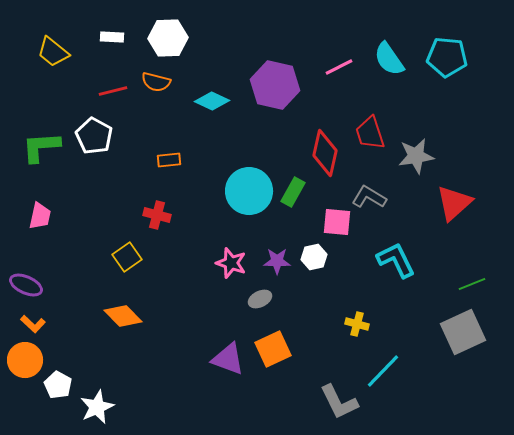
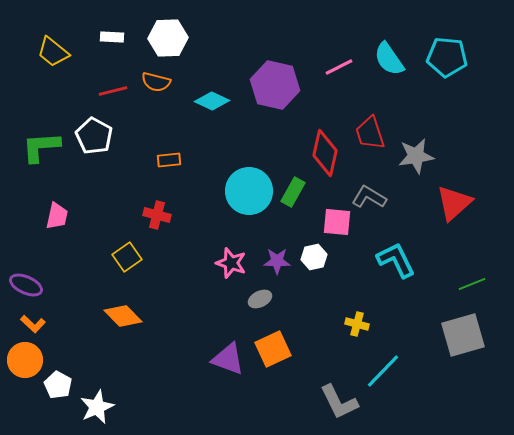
pink trapezoid at (40, 216): moved 17 px right
gray square at (463, 332): moved 3 px down; rotated 9 degrees clockwise
